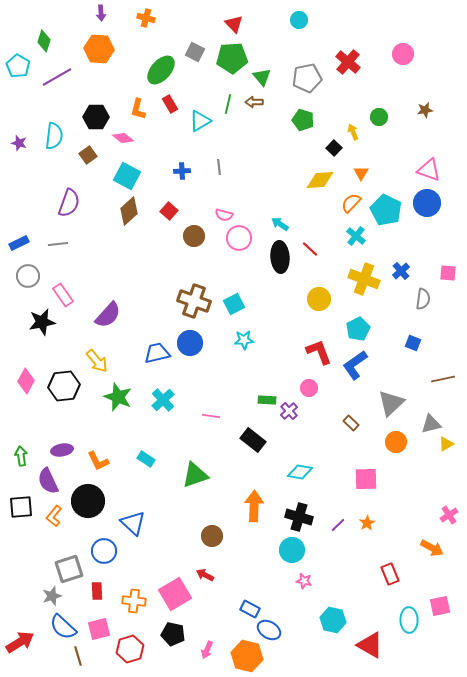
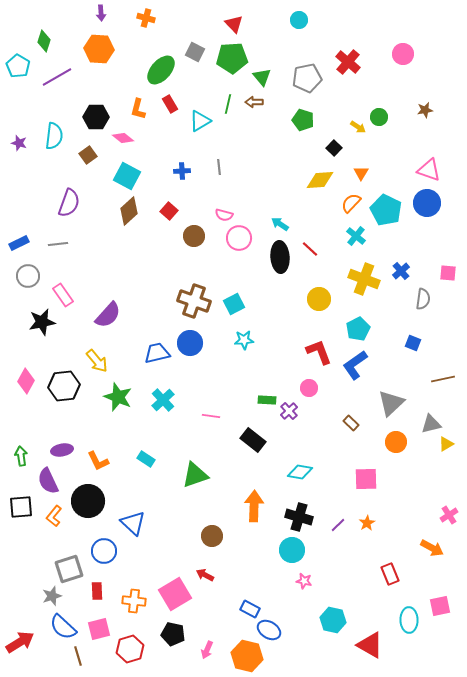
yellow arrow at (353, 132): moved 5 px right, 5 px up; rotated 147 degrees clockwise
